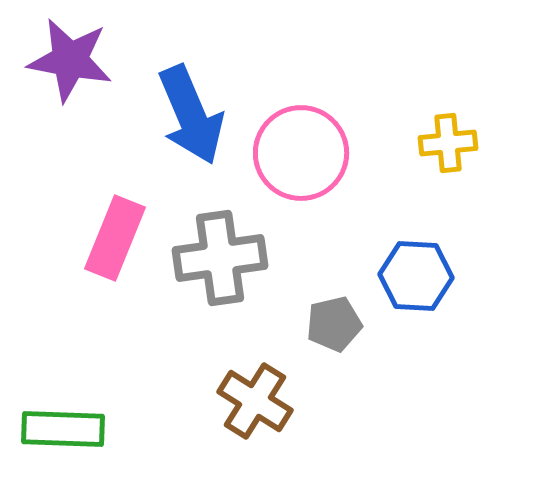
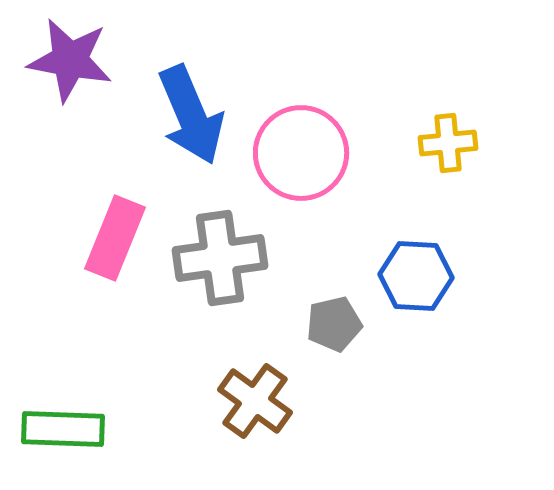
brown cross: rotated 4 degrees clockwise
